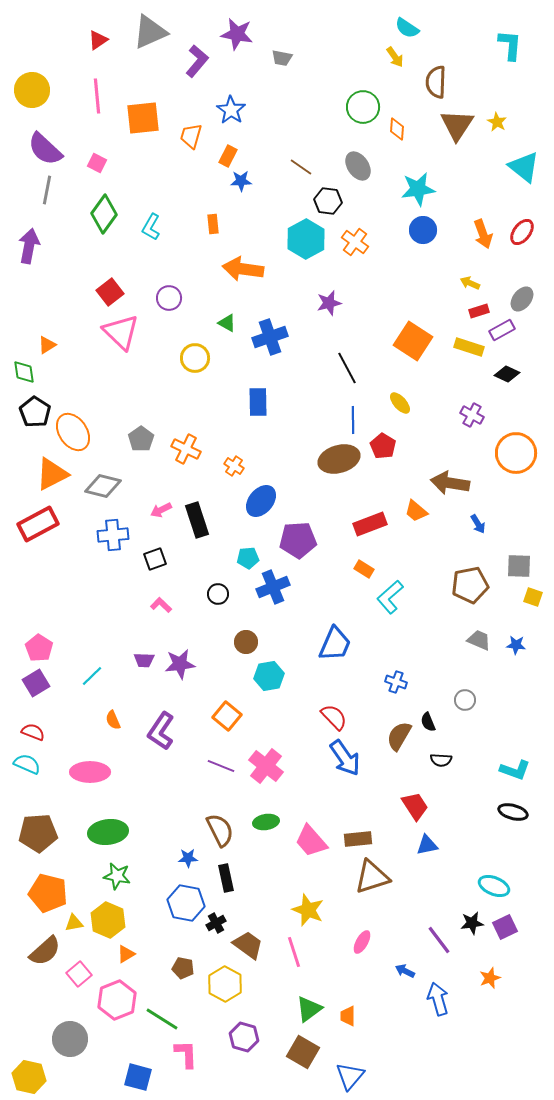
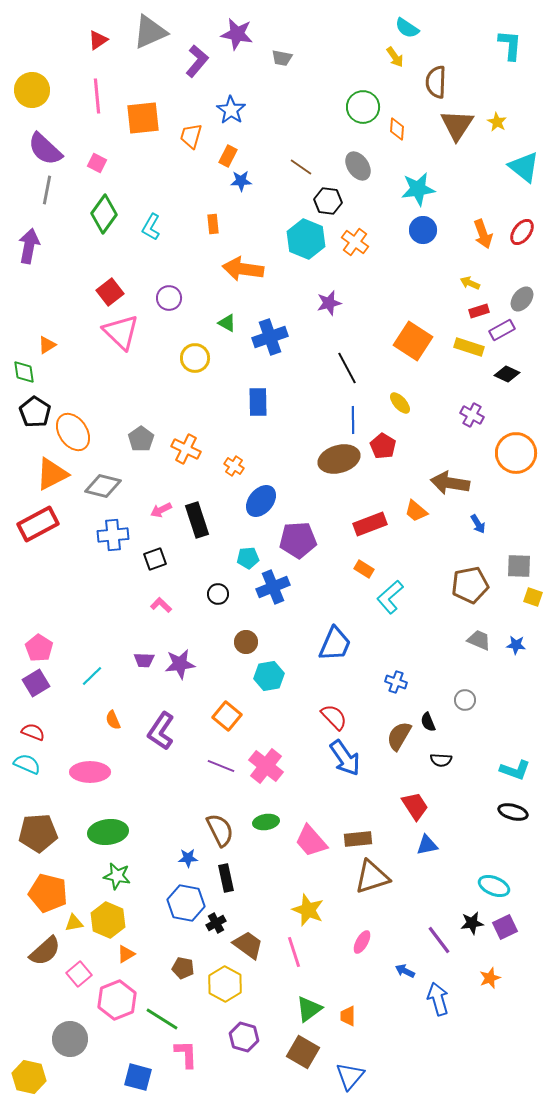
cyan hexagon at (306, 239): rotated 9 degrees counterclockwise
